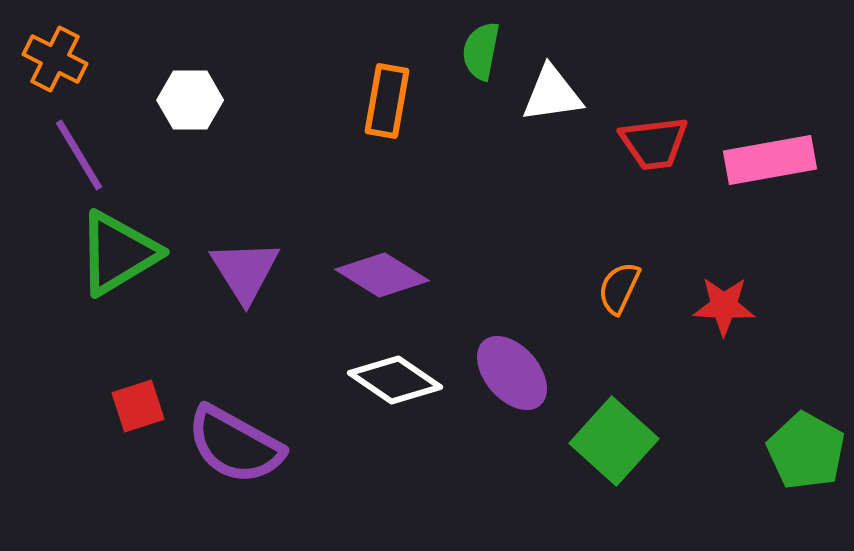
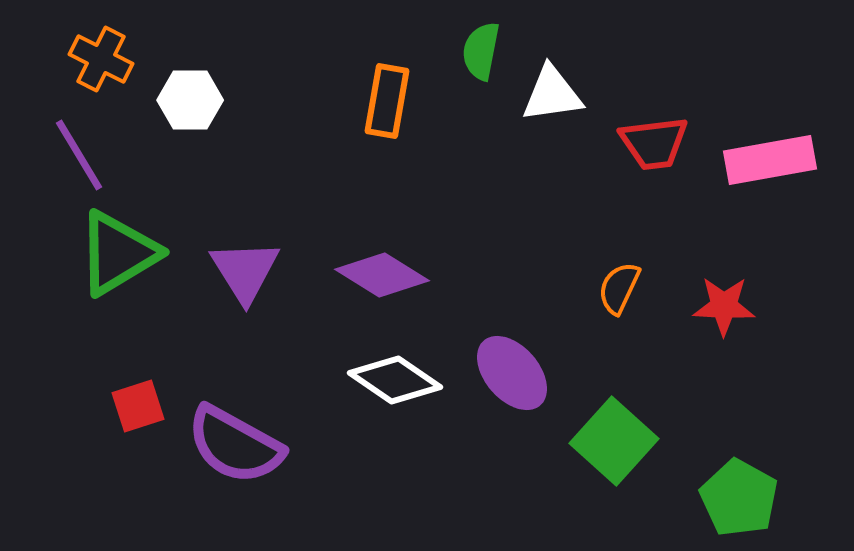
orange cross: moved 46 px right
green pentagon: moved 67 px left, 47 px down
